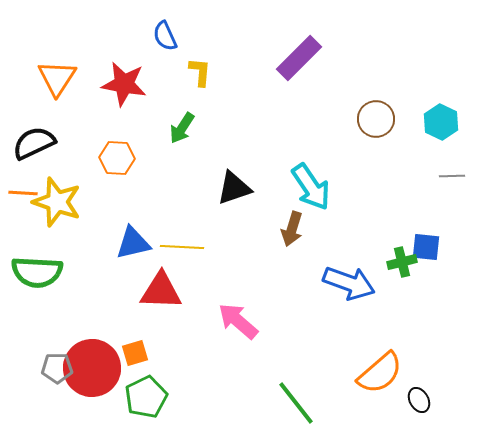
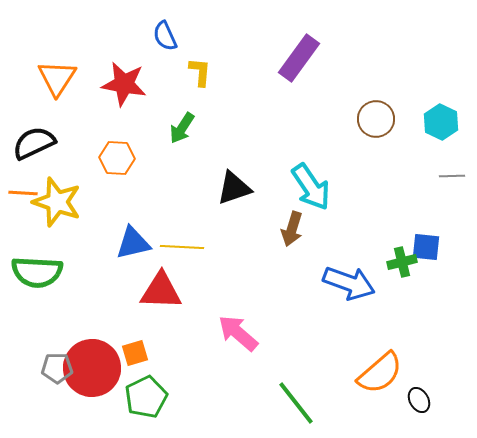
purple rectangle: rotated 9 degrees counterclockwise
pink arrow: moved 12 px down
